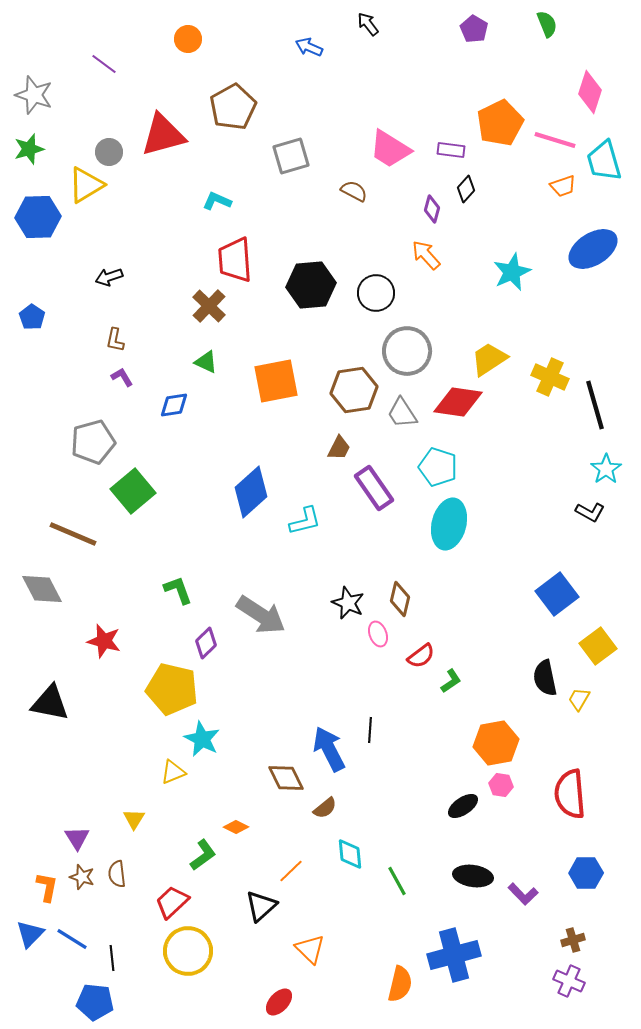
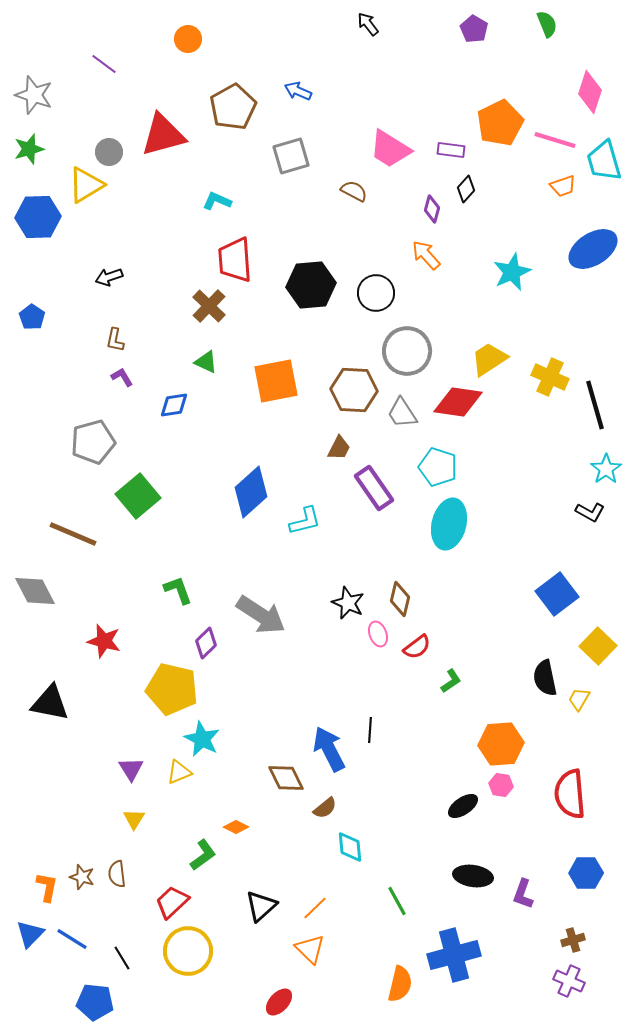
blue arrow at (309, 47): moved 11 px left, 44 px down
brown hexagon at (354, 390): rotated 12 degrees clockwise
green square at (133, 491): moved 5 px right, 5 px down
gray diamond at (42, 589): moved 7 px left, 2 px down
yellow square at (598, 646): rotated 9 degrees counterclockwise
red semicircle at (421, 656): moved 4 px left, 9 px up
orange hexagon at (496, 743): moved 5 px right, 1 px down; rotated 6 degrees clockwise
yellow triangle at (173, 772): moved 6 px right
purple triangle at (77, 838): moved 54 px right, 69 px up
cyan diamond at (350, 854): moved 7 px up
orange line at (291, 871): moved 24 px right, 37 px down
green line at (397, 881): moved 20 px down
purple L-shape at (523, 894): rotated 64 degrees clockwise
black line at (112, 958): moved 10 px right; rotated 25 degrees counterclockwise
